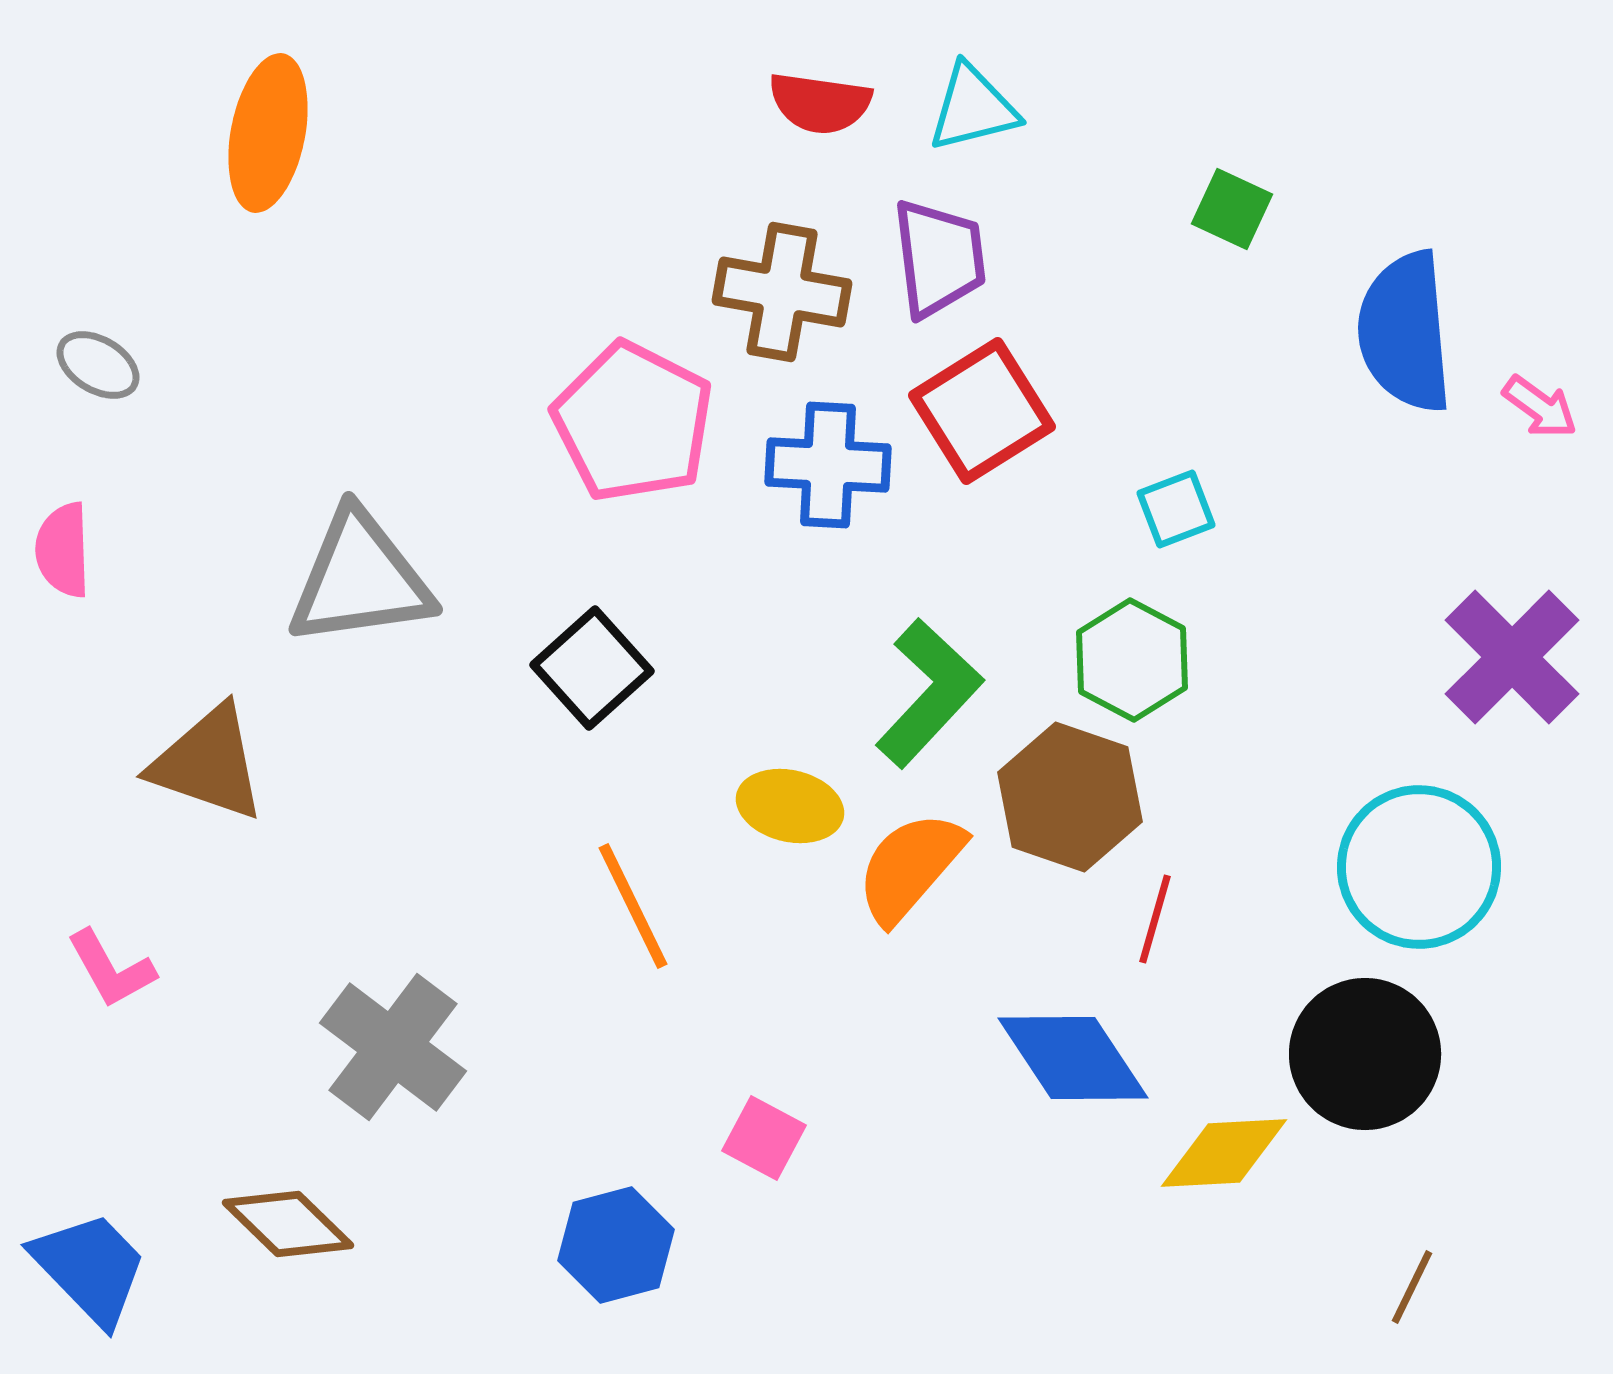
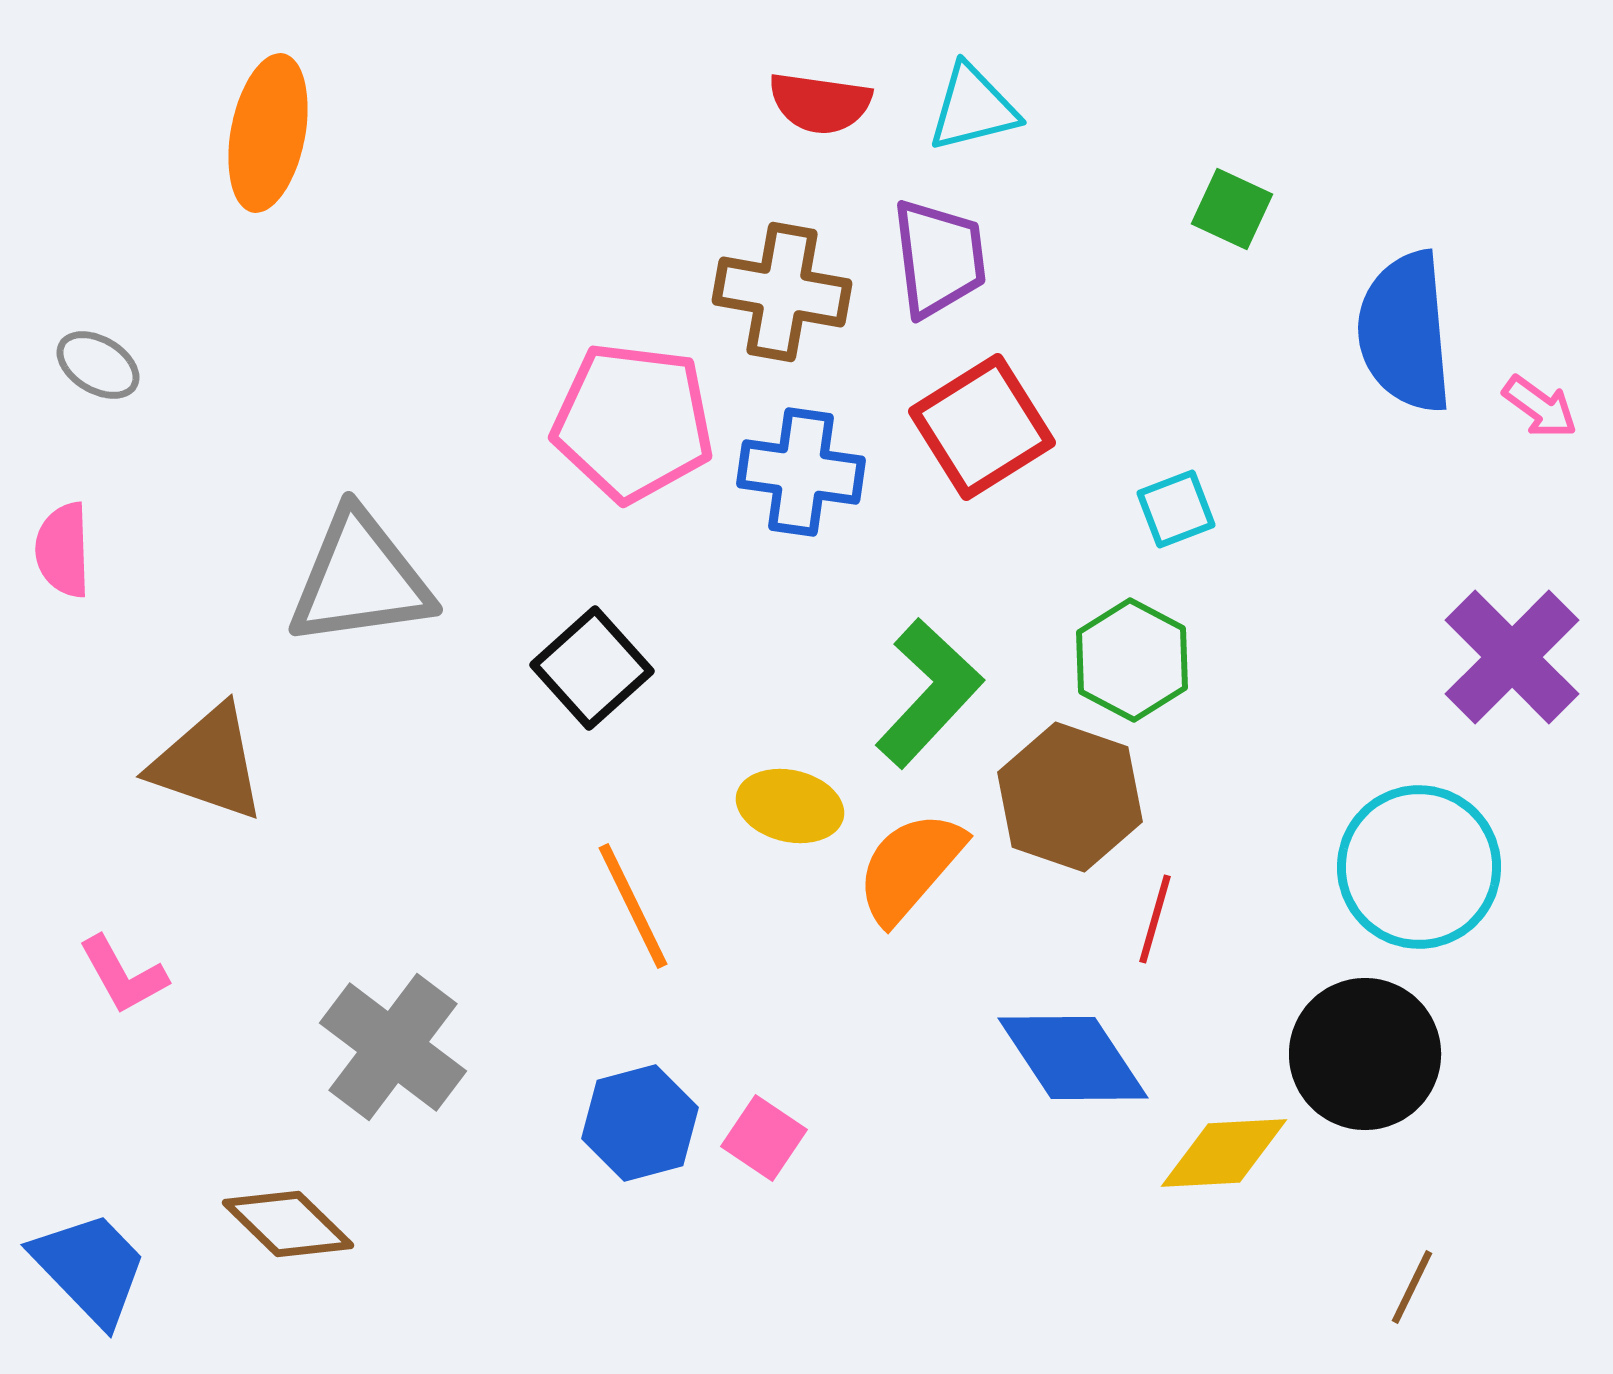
red square: moved 16 px down
pink pentagon: rotated 20 degrees counterclockwise
blue cross: moved 27 px left, 7 px down; rotated 5 degrees clockwise
pink L-shape: moved 12 px right, 6 px down
pink square: rotated 6 degrees clockwise
blue hexagon: moved 24 px right, 122 px up
